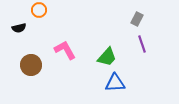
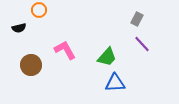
purple line: rotated 24 degrees counterclockwise
